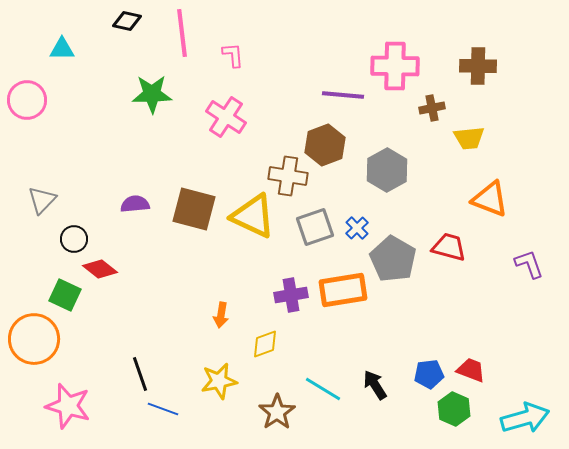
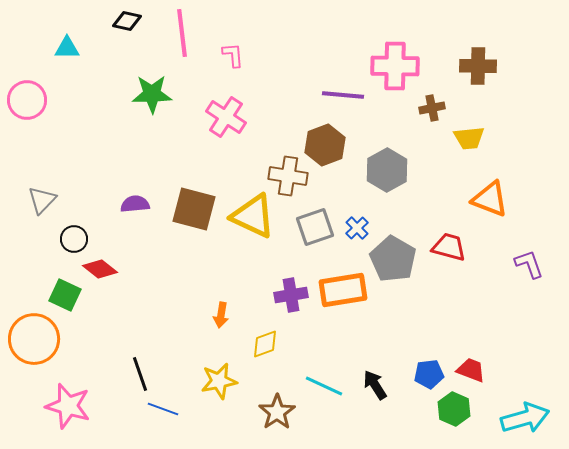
cyan triangle at (62, 49): moved 5 px right, 1 px up
cyan line at (323, 389): moved 1 px right, 3 px up; rotated 6 degrees counterclockwise
